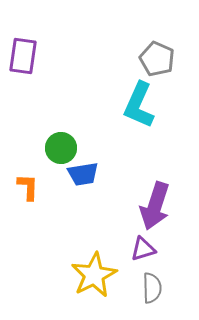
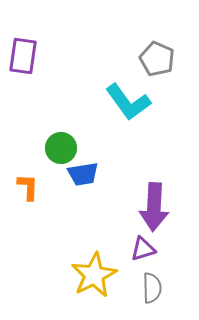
cyan L-shape: moved 11 px left, 3 px up; rotated 60 degrees counterclockwise
purple arrow: moved 1 px left, 1 px down; rotated 15 degrees counterclockwise
